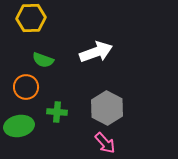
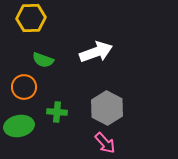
orange circle: moved 2 px left
